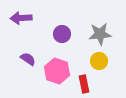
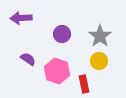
gray star: moved 2 px down; rotated 30 degrees counterclockwise
